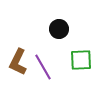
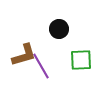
brown L-shape: moved 6 px right, 7 px up; rotated 132 degrees counterclockwise
purple line: moved 2 px left, 1 px up
